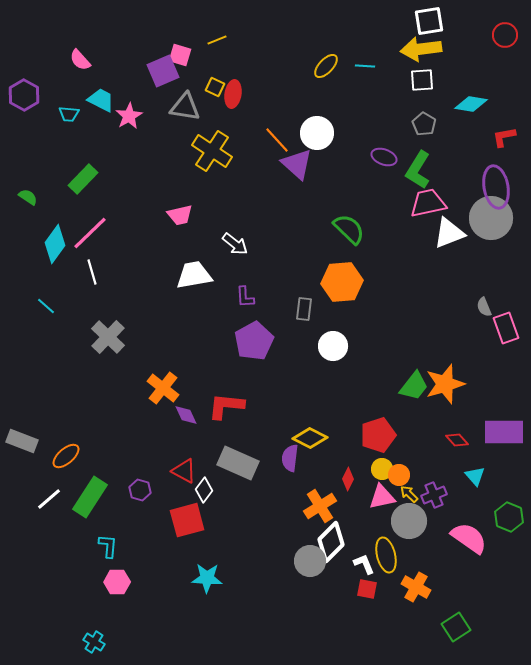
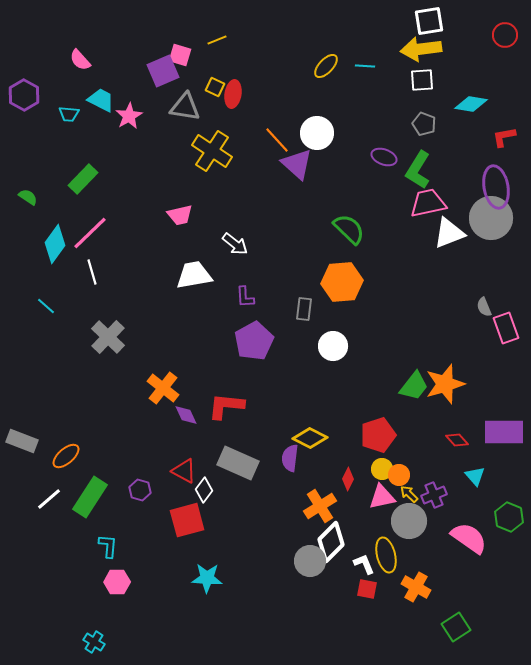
gray pentagon at (424, 124): rotated 10 degrees counterclockwise
